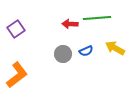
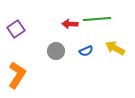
green line: moved 1 px down
gray circle: moved 7 px left, 3 px up
orange L-shape: rotated 20 degrees counterclockwise
